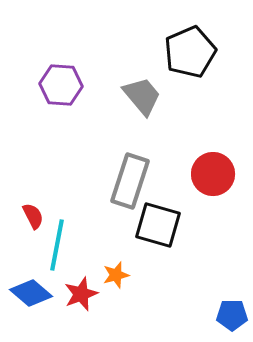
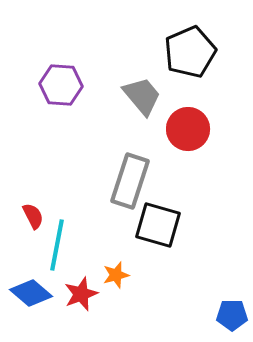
red circle: moved 25 px left, 45 px up
